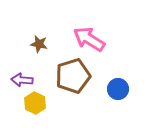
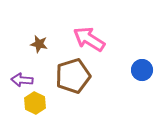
blue circle: moved 24 px right, 19 px up
